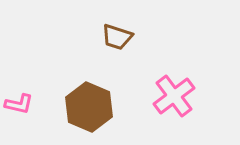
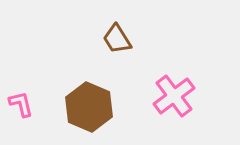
brown trapezoid: moved 2 px down; rotated 40 degrees clockwise
pink L-shape: moved 2 px right; rotated 116 degrees counterclockwise
